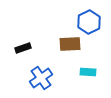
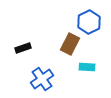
brown rectangle: rotated 60 degrees counterclockwise
cyan rectangle: moved 1 px left, 5 px up
blue cross: moved 1 px right, 1 px down
